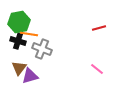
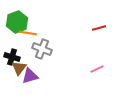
green hexagon: moved 2 px left; rotated 10 degrees counterclockwise
orange line: moved 1 px left, 1 px up
black cross: moved 6 px left, 16 px down
pink line: rotated 64 degrees counterclockwise
